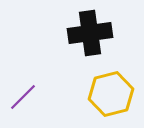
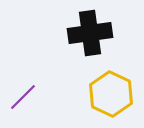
yellow hexagon: rotated 21 degrees counterclockwise
